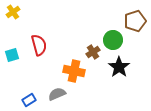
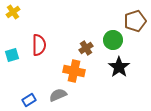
red semicircle: rotated 15 degrees clockwise
brown cross: moved 7 px left, 4 px up
gray semicircle: moved 1 px right, 1 px down
